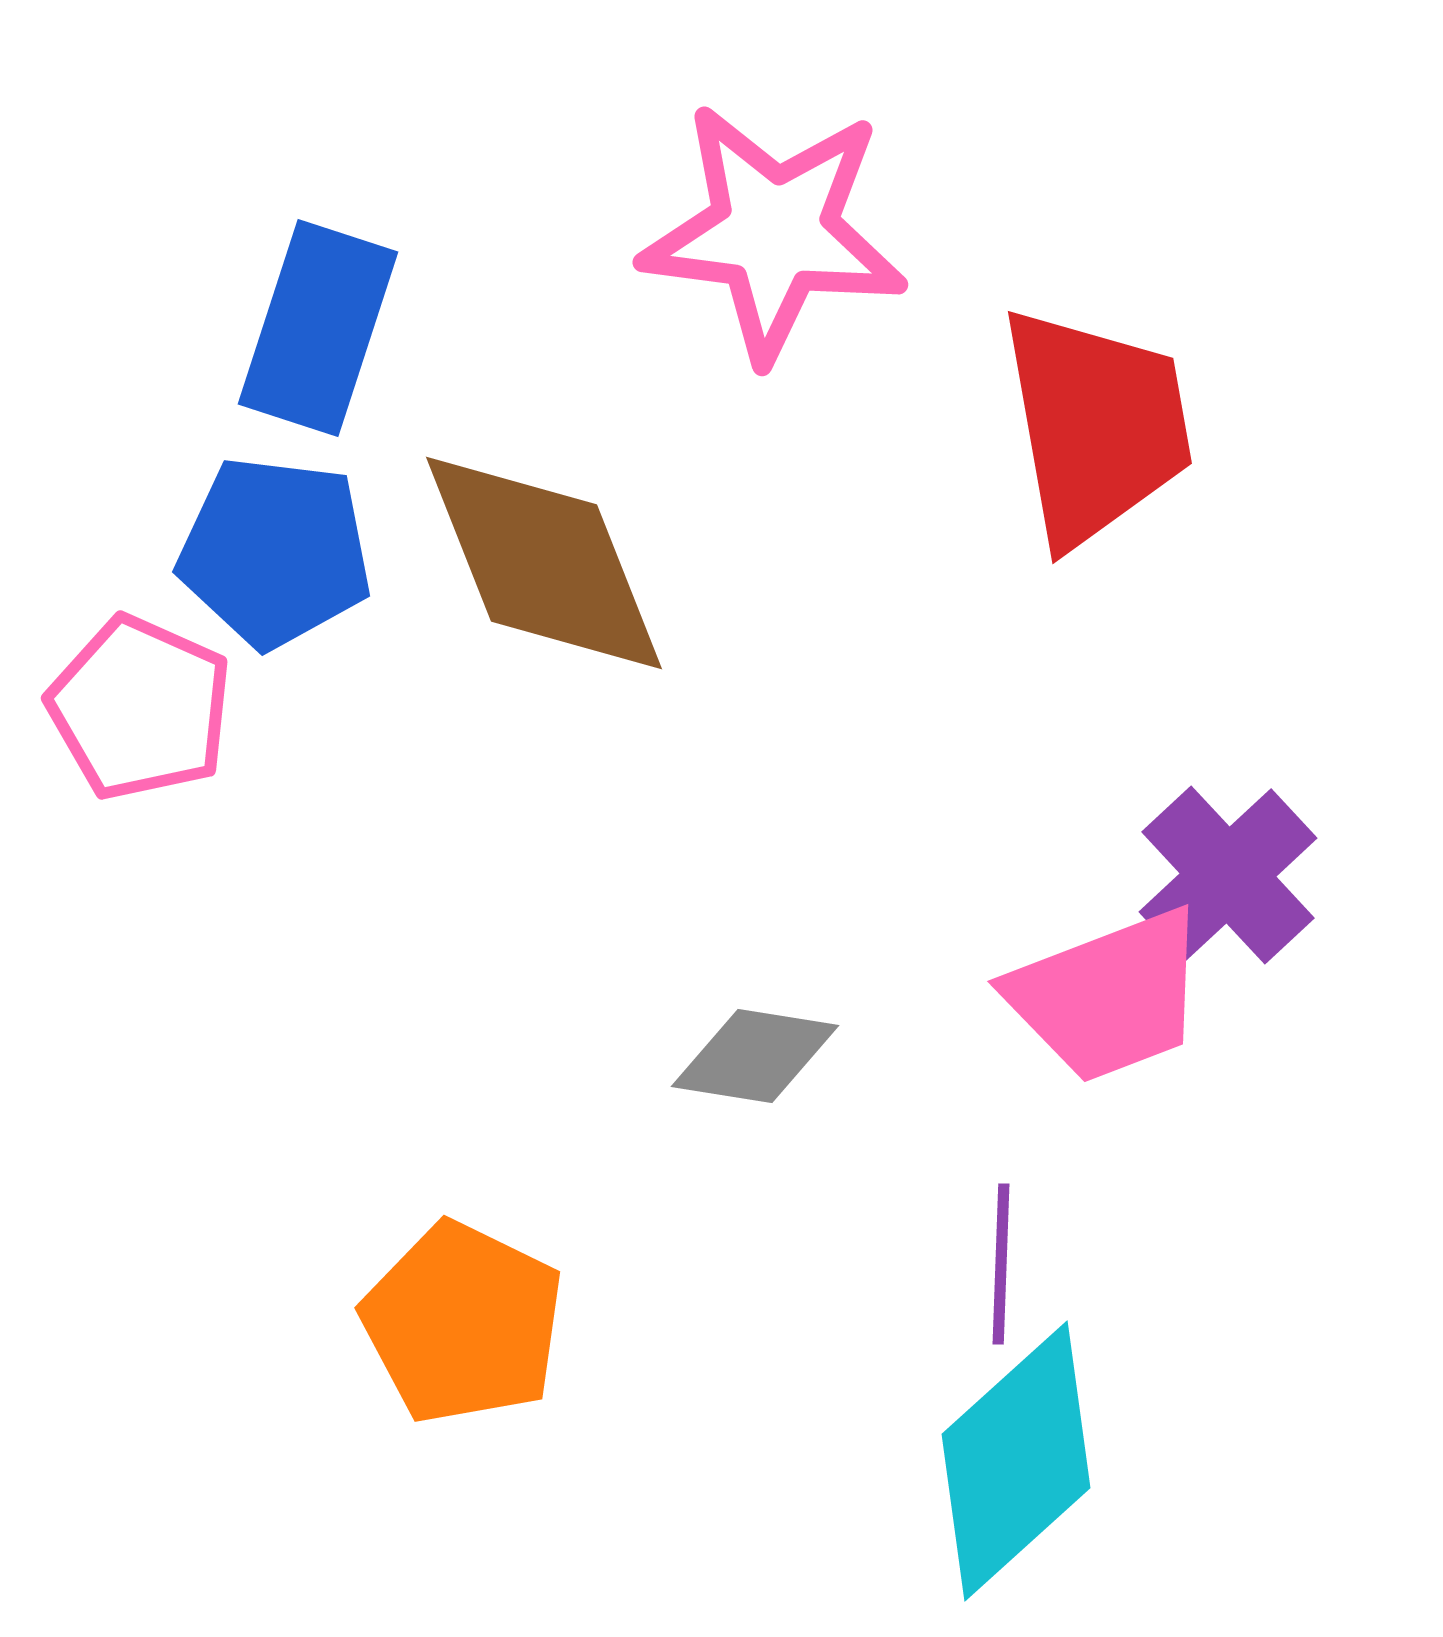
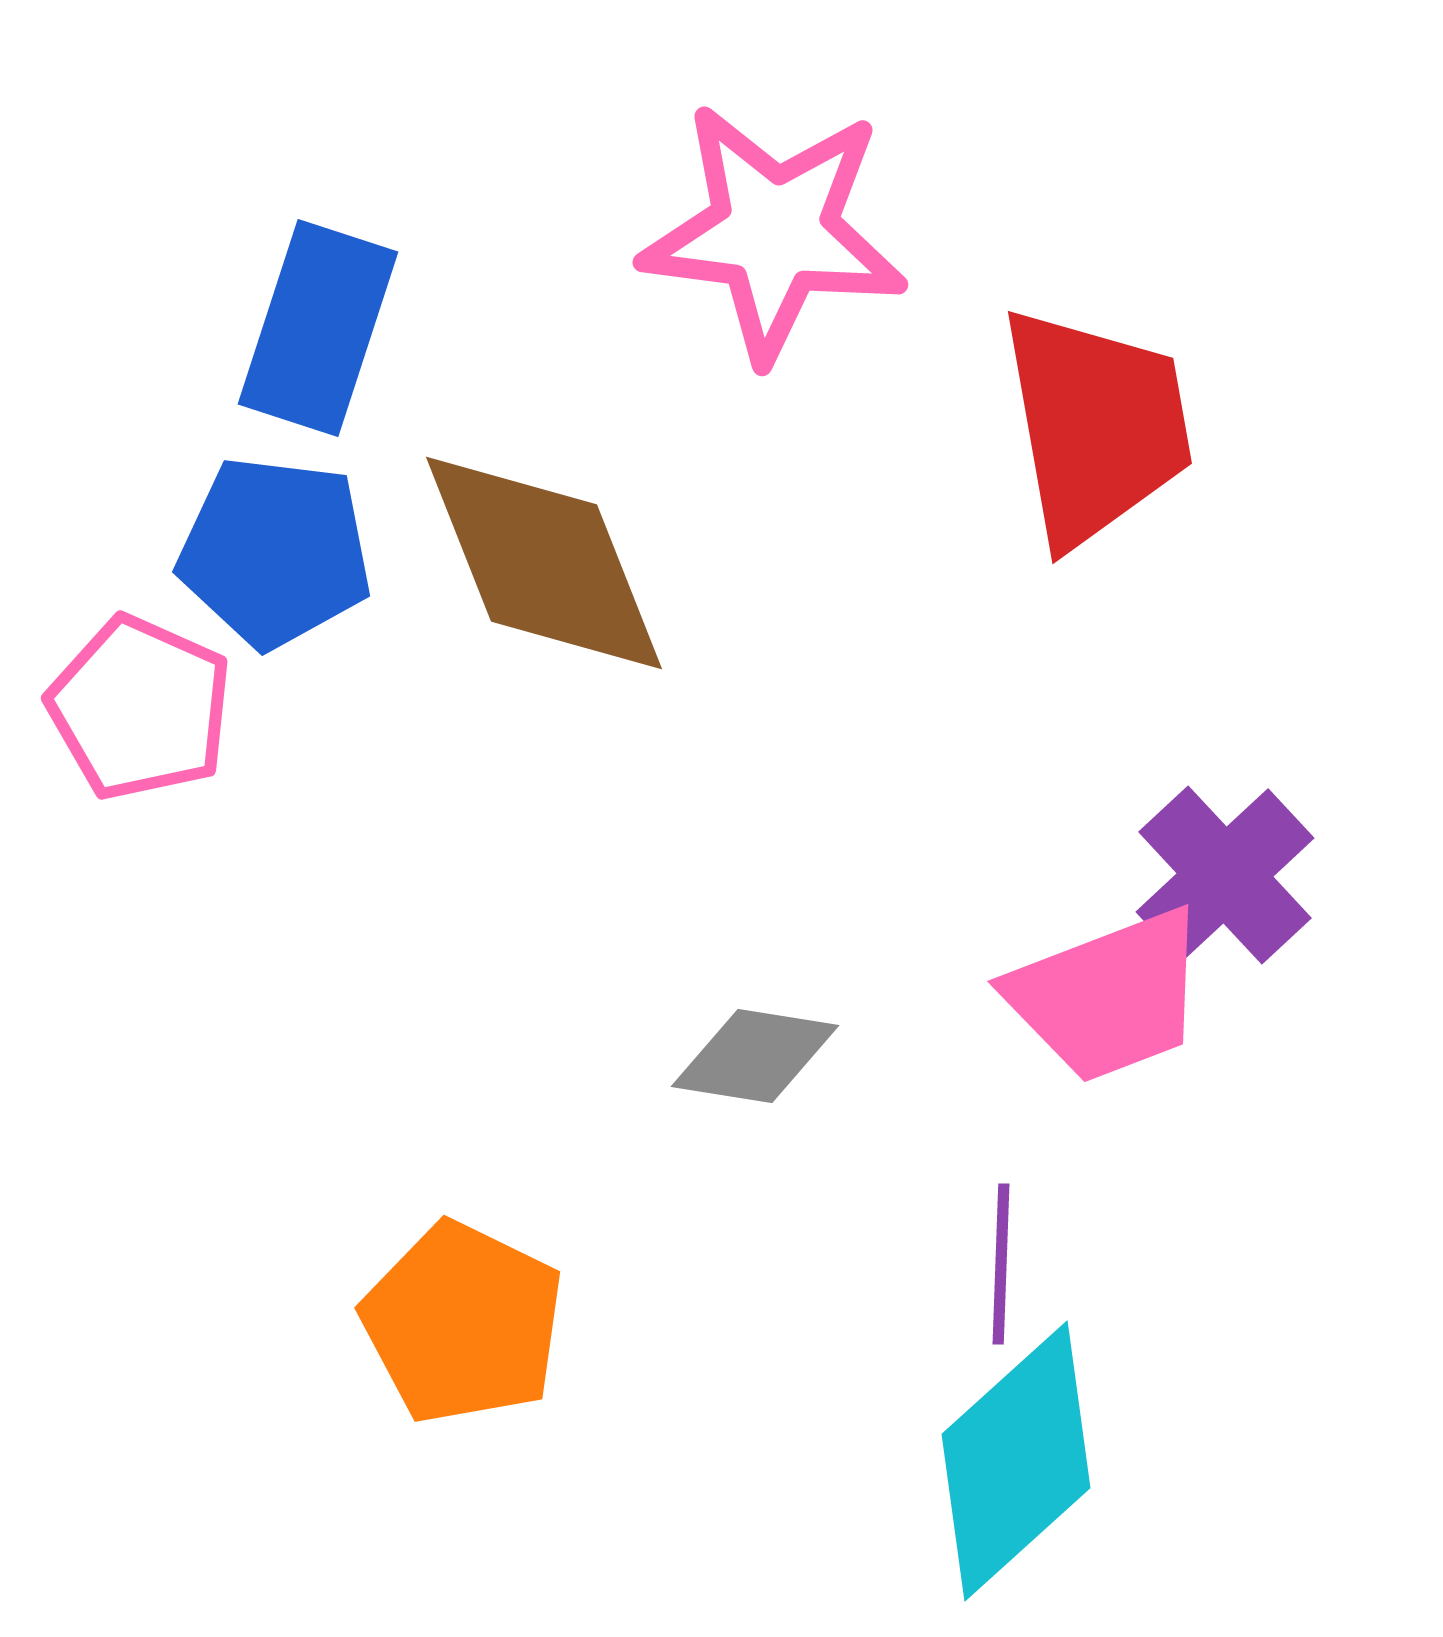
purple cross: moved 3 px left
